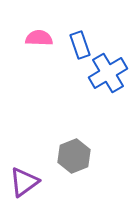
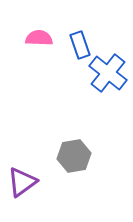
blue cross: rotated 21 degrees counterclockwise
gray hexagon: rotated 12 degrees clockwise
purple triangle: moved 2 px left
